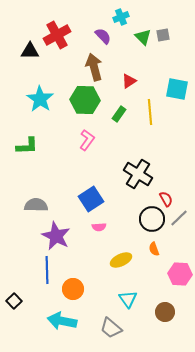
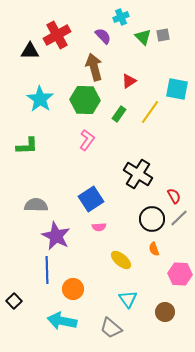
yellow line: rotated 40 degrees clockwise
red semicircle: moved 8 px right, 3 px up
yellow ellipse: rotated 65 degrees clockwise
